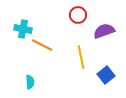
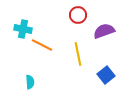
yellow line: moved 3 px left, 3 px up
